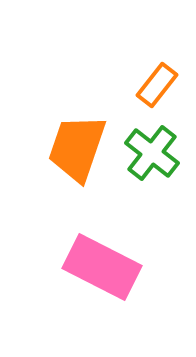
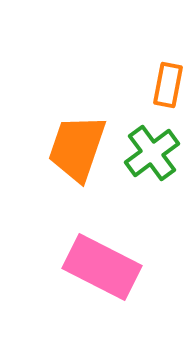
orange rectangle: moved 11 px right; rotated 27 degrees counterclockwise
green cross: rotated 16 degrees clockwise
